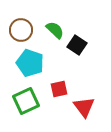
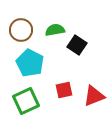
green semicircle: rotated 54 degrees counterclockwise
cyan pentagon: rotated 8 degrees clockwise
red square: moved 5 px right, 1 px down
red triangle: moved 10 px right, 11 px up; rotated 45 degrees clockwise
